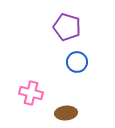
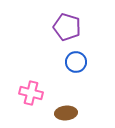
blue circle: moved 1 px left
